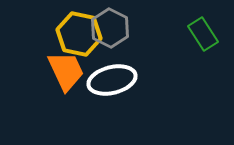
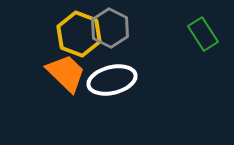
yellow hexagon: rotated 9 degrees clockwise
orange trapezoid: moved 2 px down; rotated 21 degrees counterclockwise
